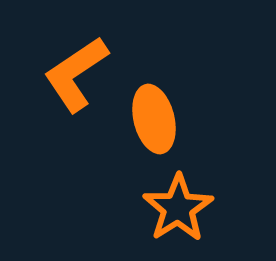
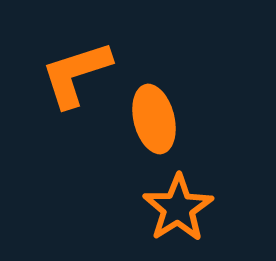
orange L-shape: rotated 16 degrees clockwise
